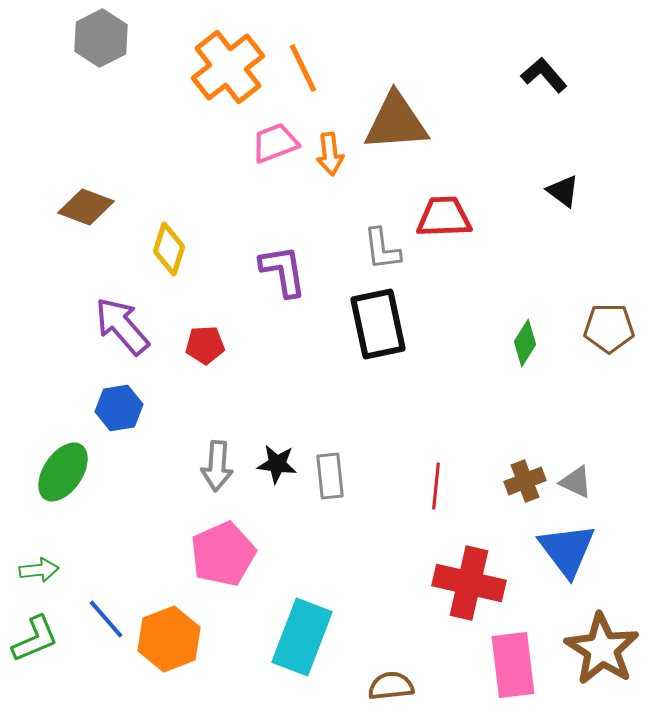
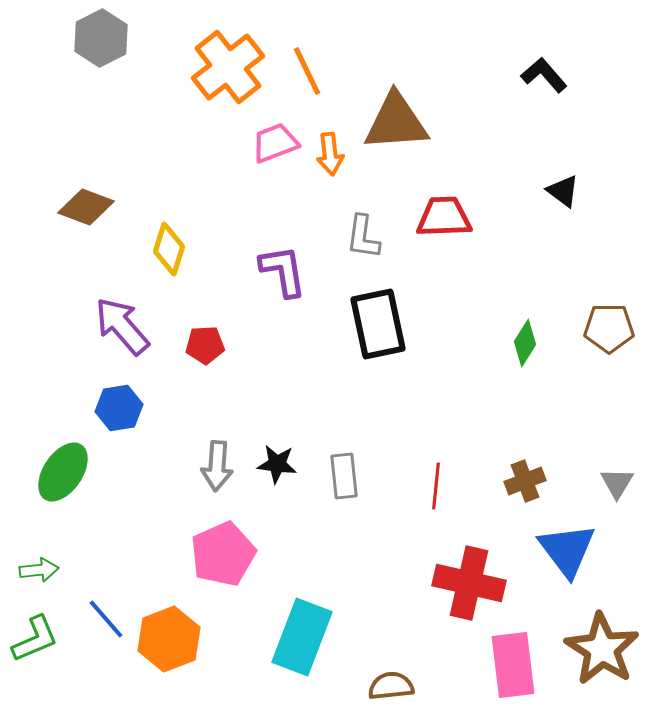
orange line: moved 4 px right, 3 px down
gray L-shape: moved 19 px left, 12 px up; rotated 15 degrees clockwise
gray rectangle: moved 14 px right
gray triangle: moved 41 px right, 1 px down; rotated 36 degrees clockwise
